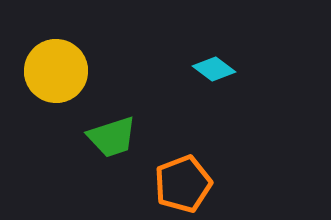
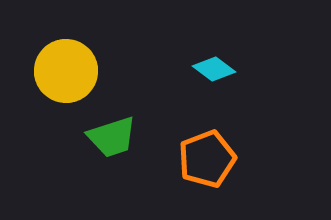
yellow circle: moved 10 px right
orange pentagon: moved 24 px right, 25 px up
